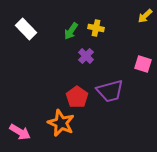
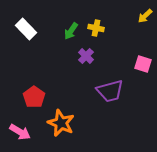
red pentagon: moved 43 px left
